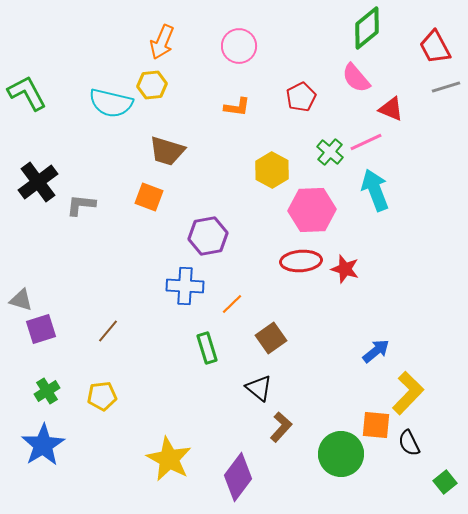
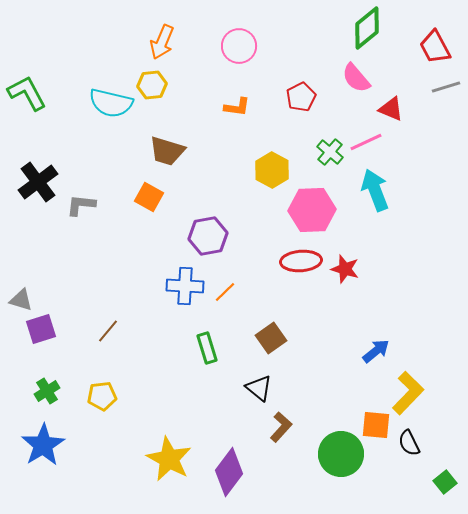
orange square at (149, 197): rotated 8 degrees clockwise
orange line at (232, 304): moved 7 px left, 12 px up
purple diamond at (238, 477): moved 9 px left, 5 px up
